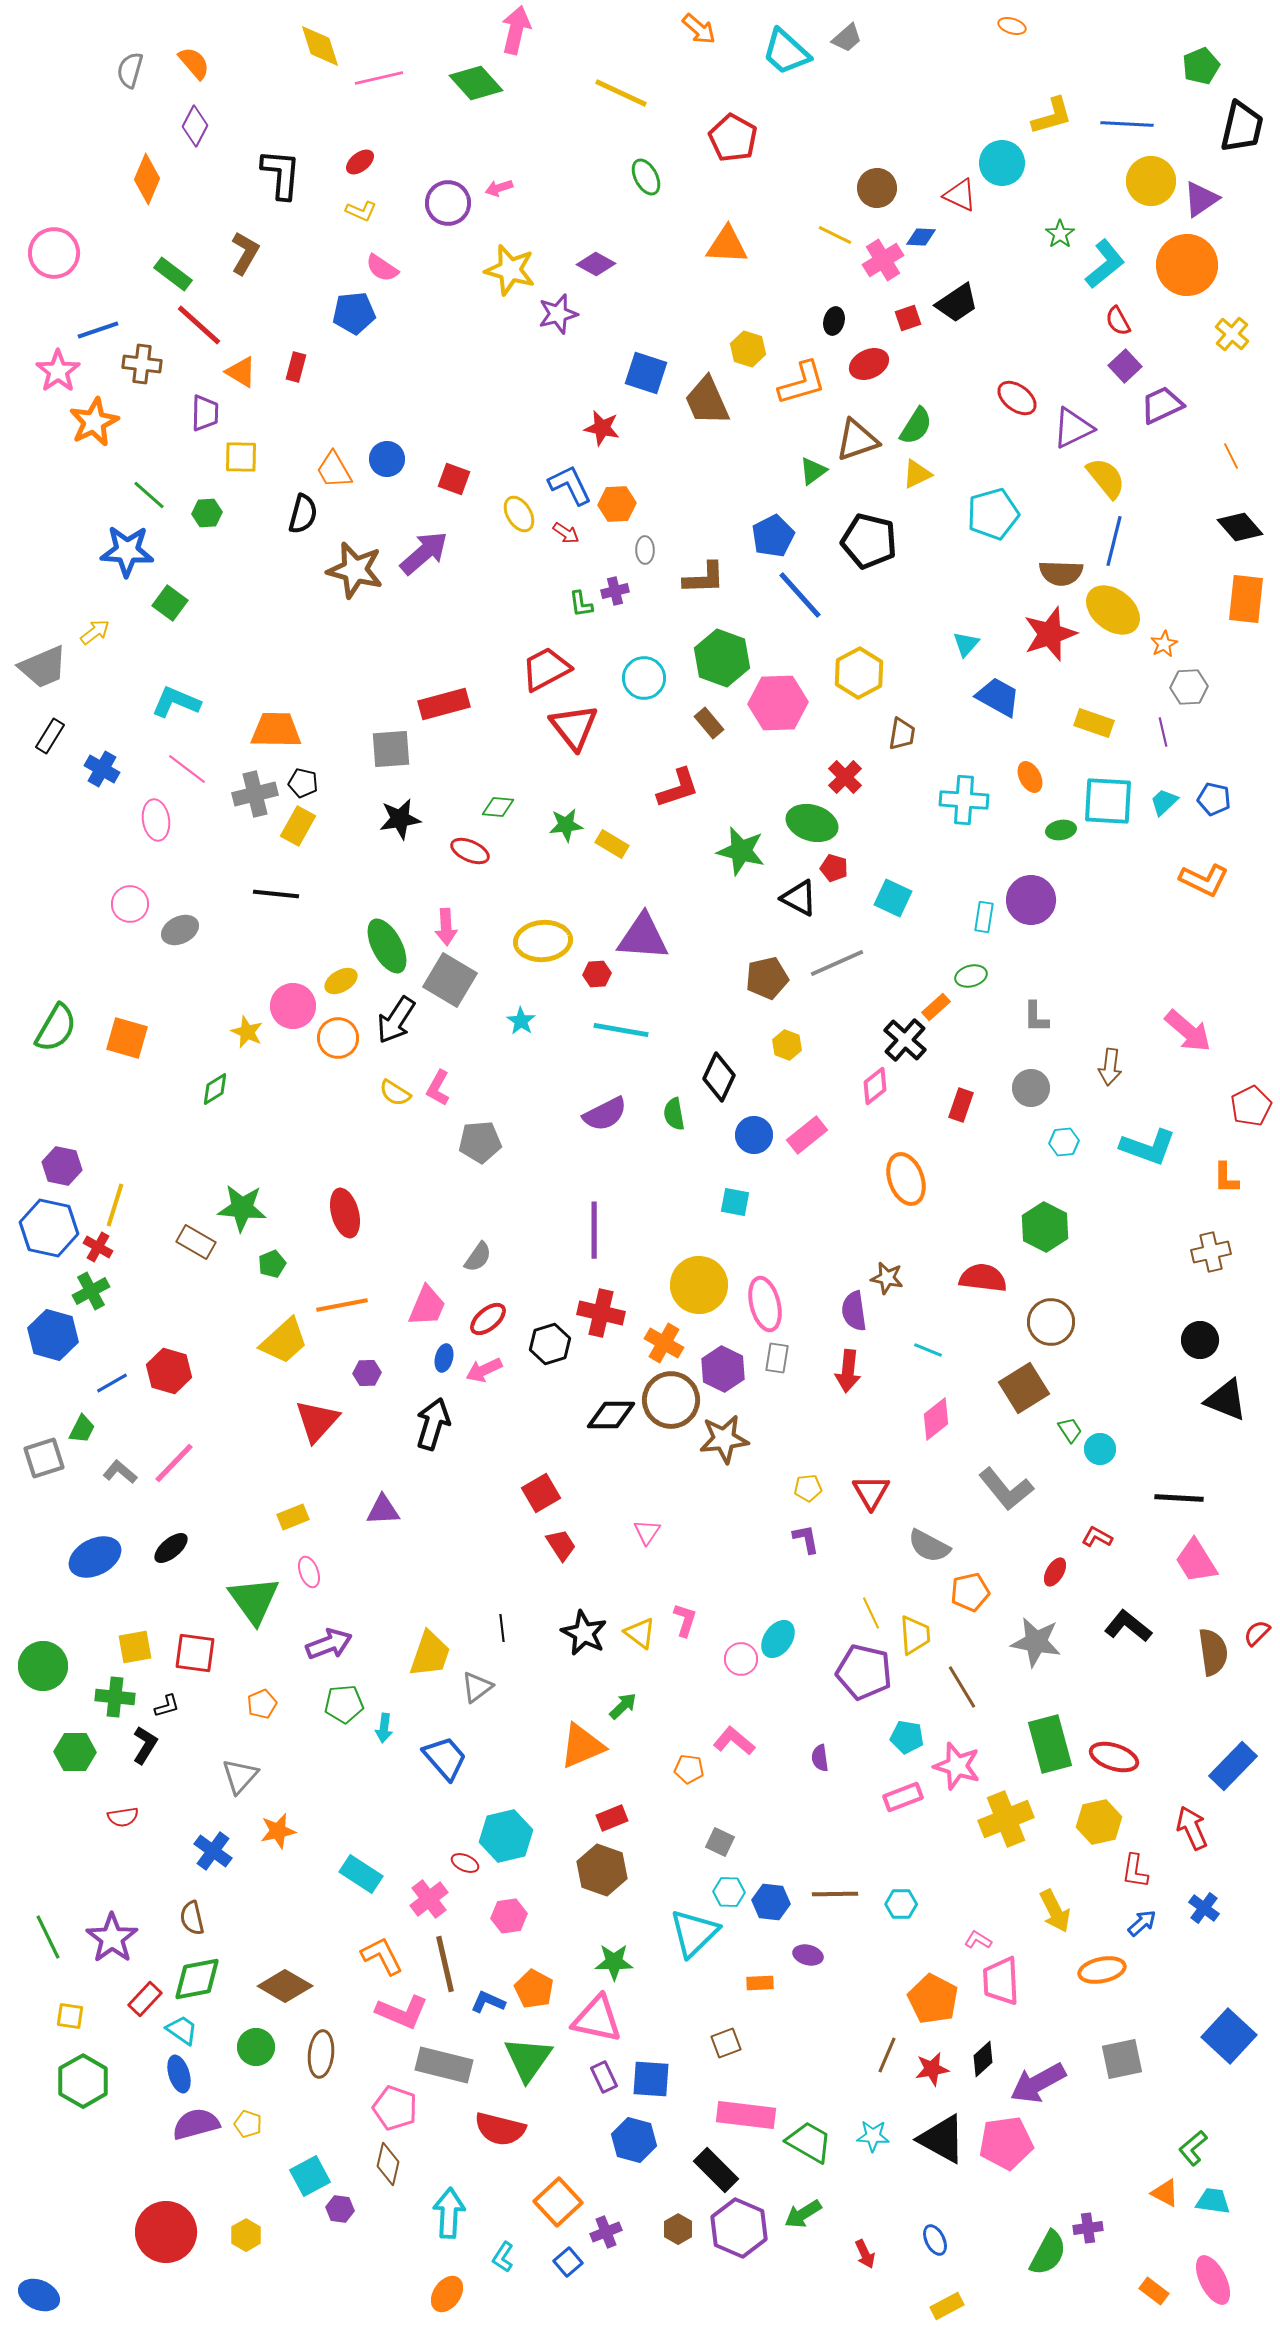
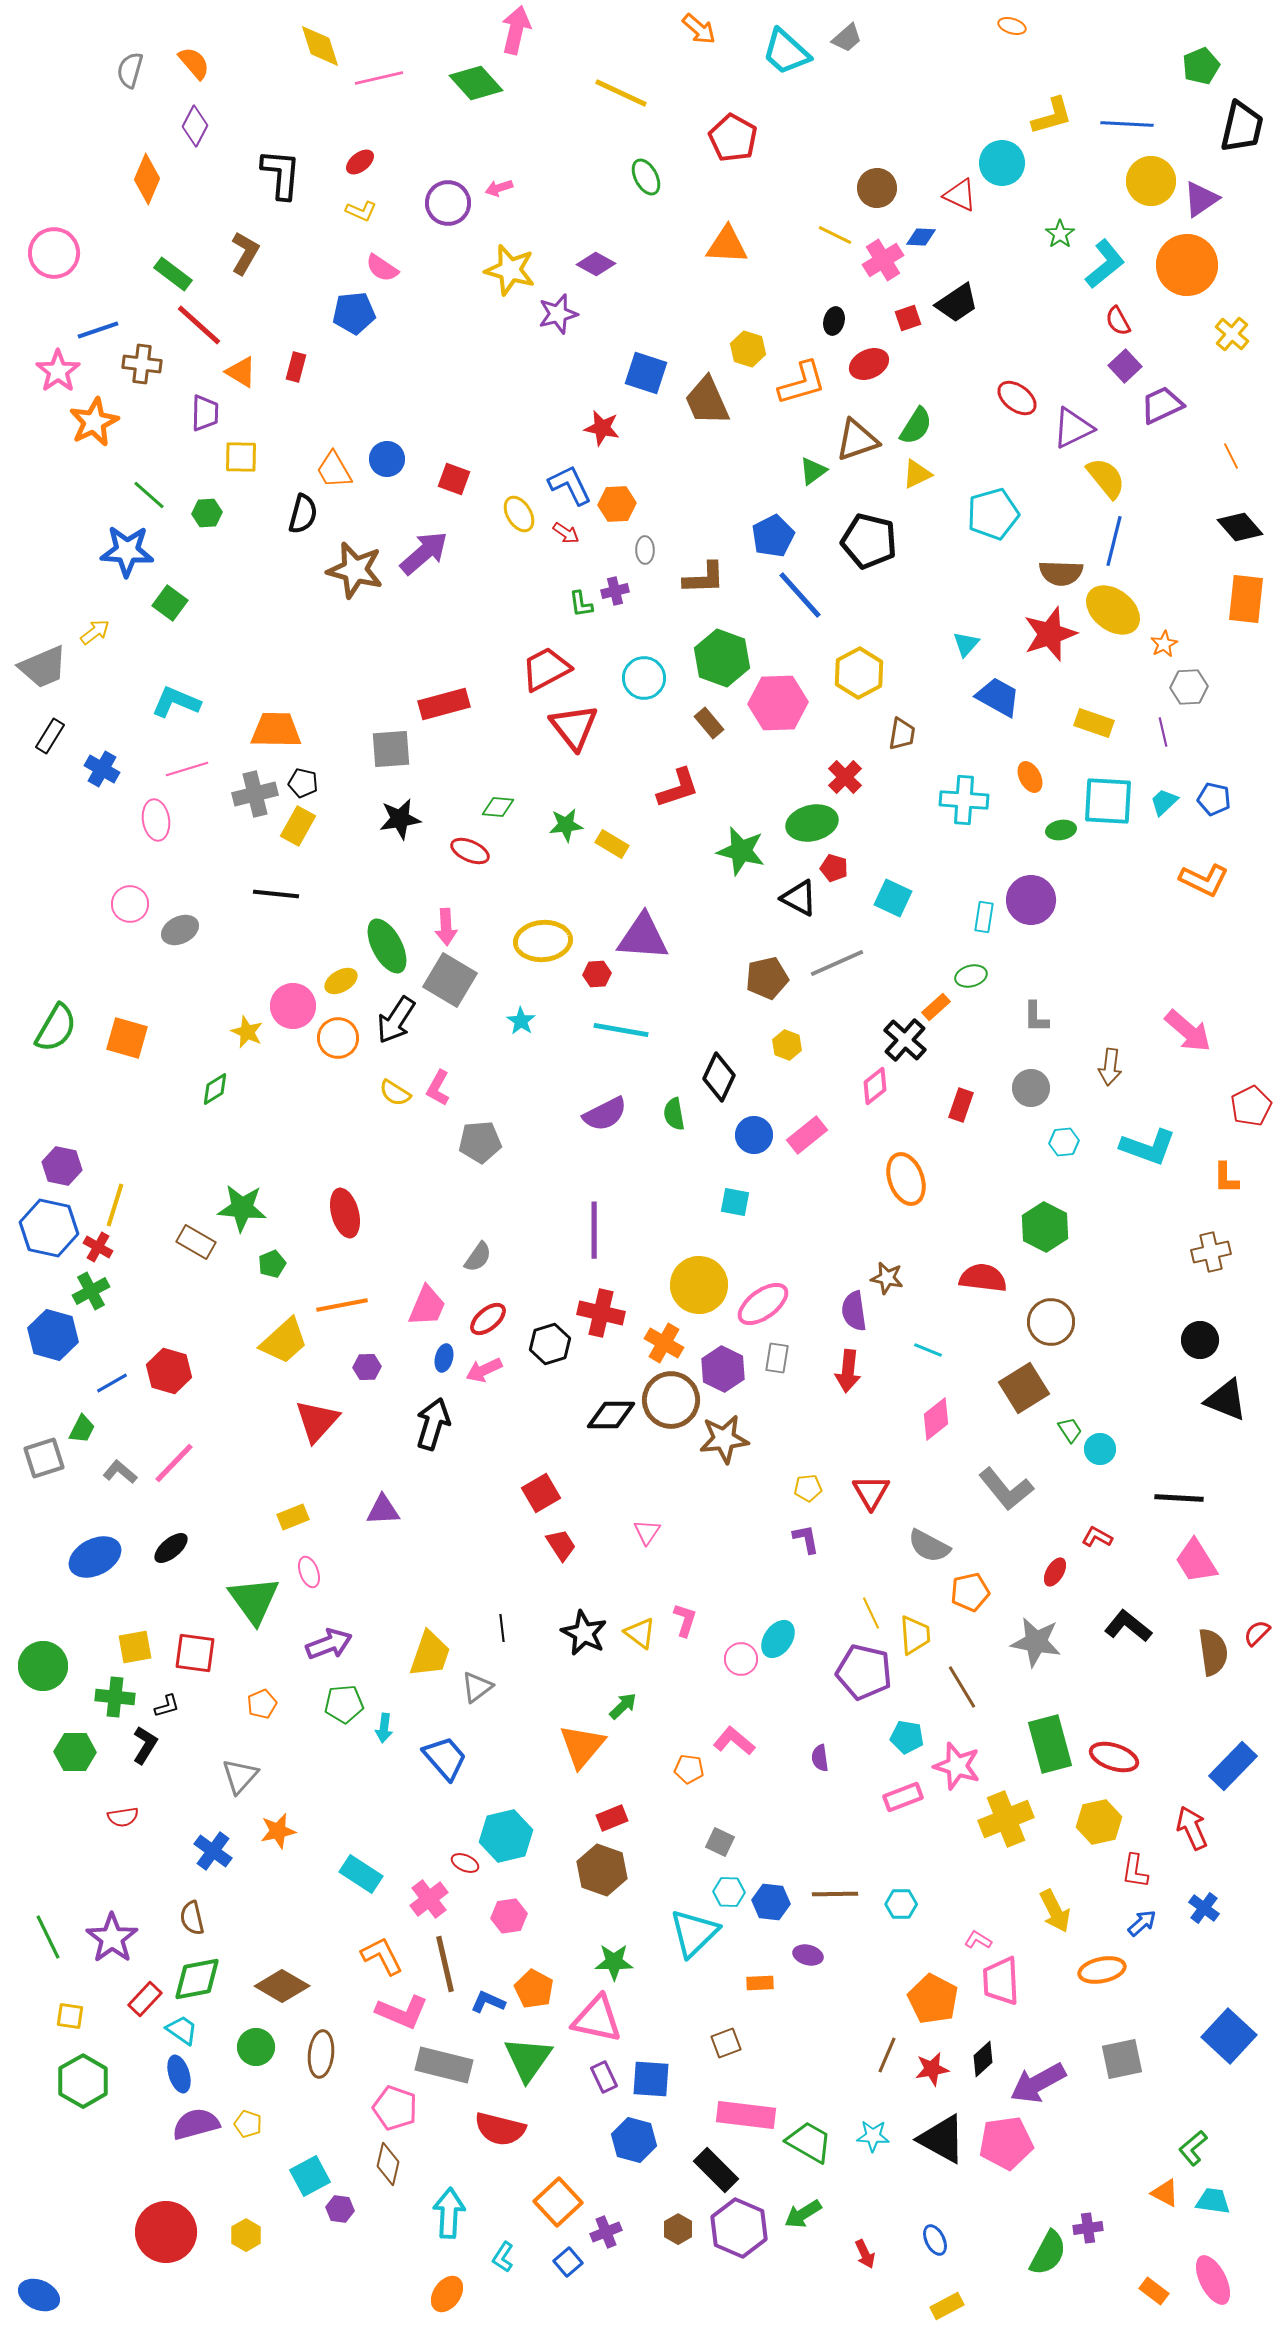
pink line at (187, 769): rotated 54 degrees counterclockwise
green ellipse at (812, 823): rotated 30 degrees counterclockwise
pink ellipse at (765, 1304): moved 2 px left; rotated 68 degrees clockwise
purple hexagon at (367, 1373): moved 6 px up
orange triangle at (582, 1746): rotated 27 degrees counterclockwise
brown diamond at (285, 1986): moved 3 px left
